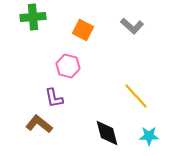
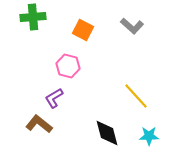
purple L-shape: rotated 70 degrees clockwise
